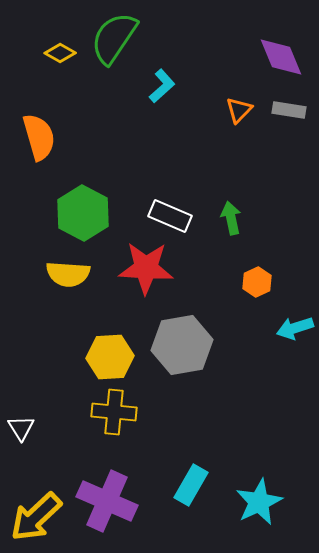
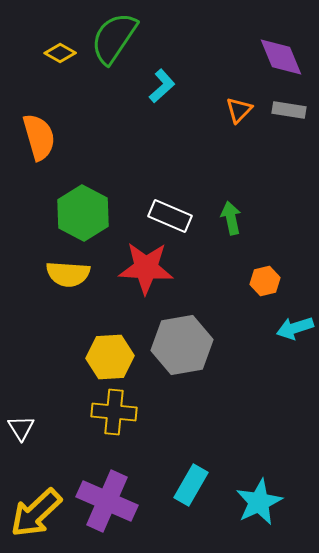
orange hexagon: moved 8 px right, 1 px up; rotated 12 degrees clockwise
yellow arrow: moved 4 px up
